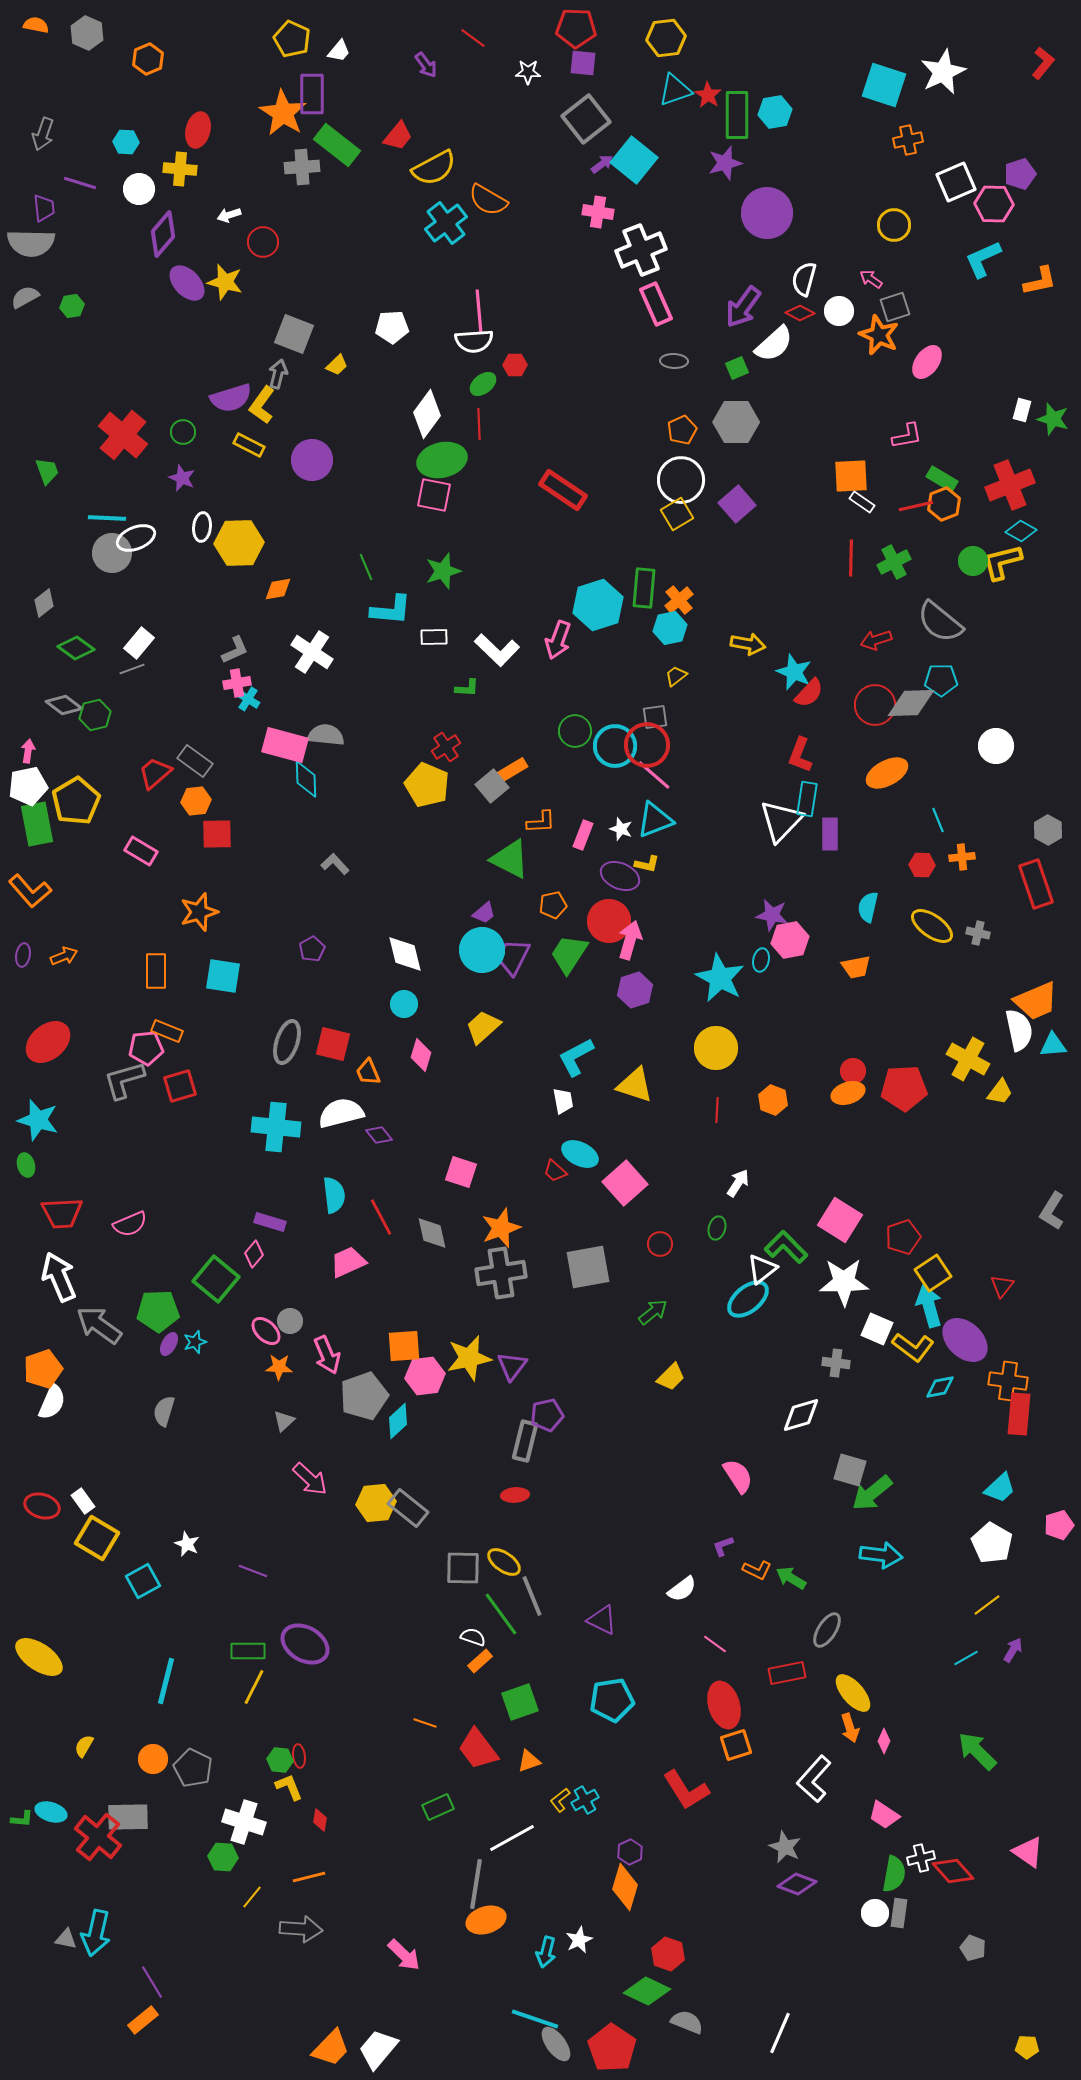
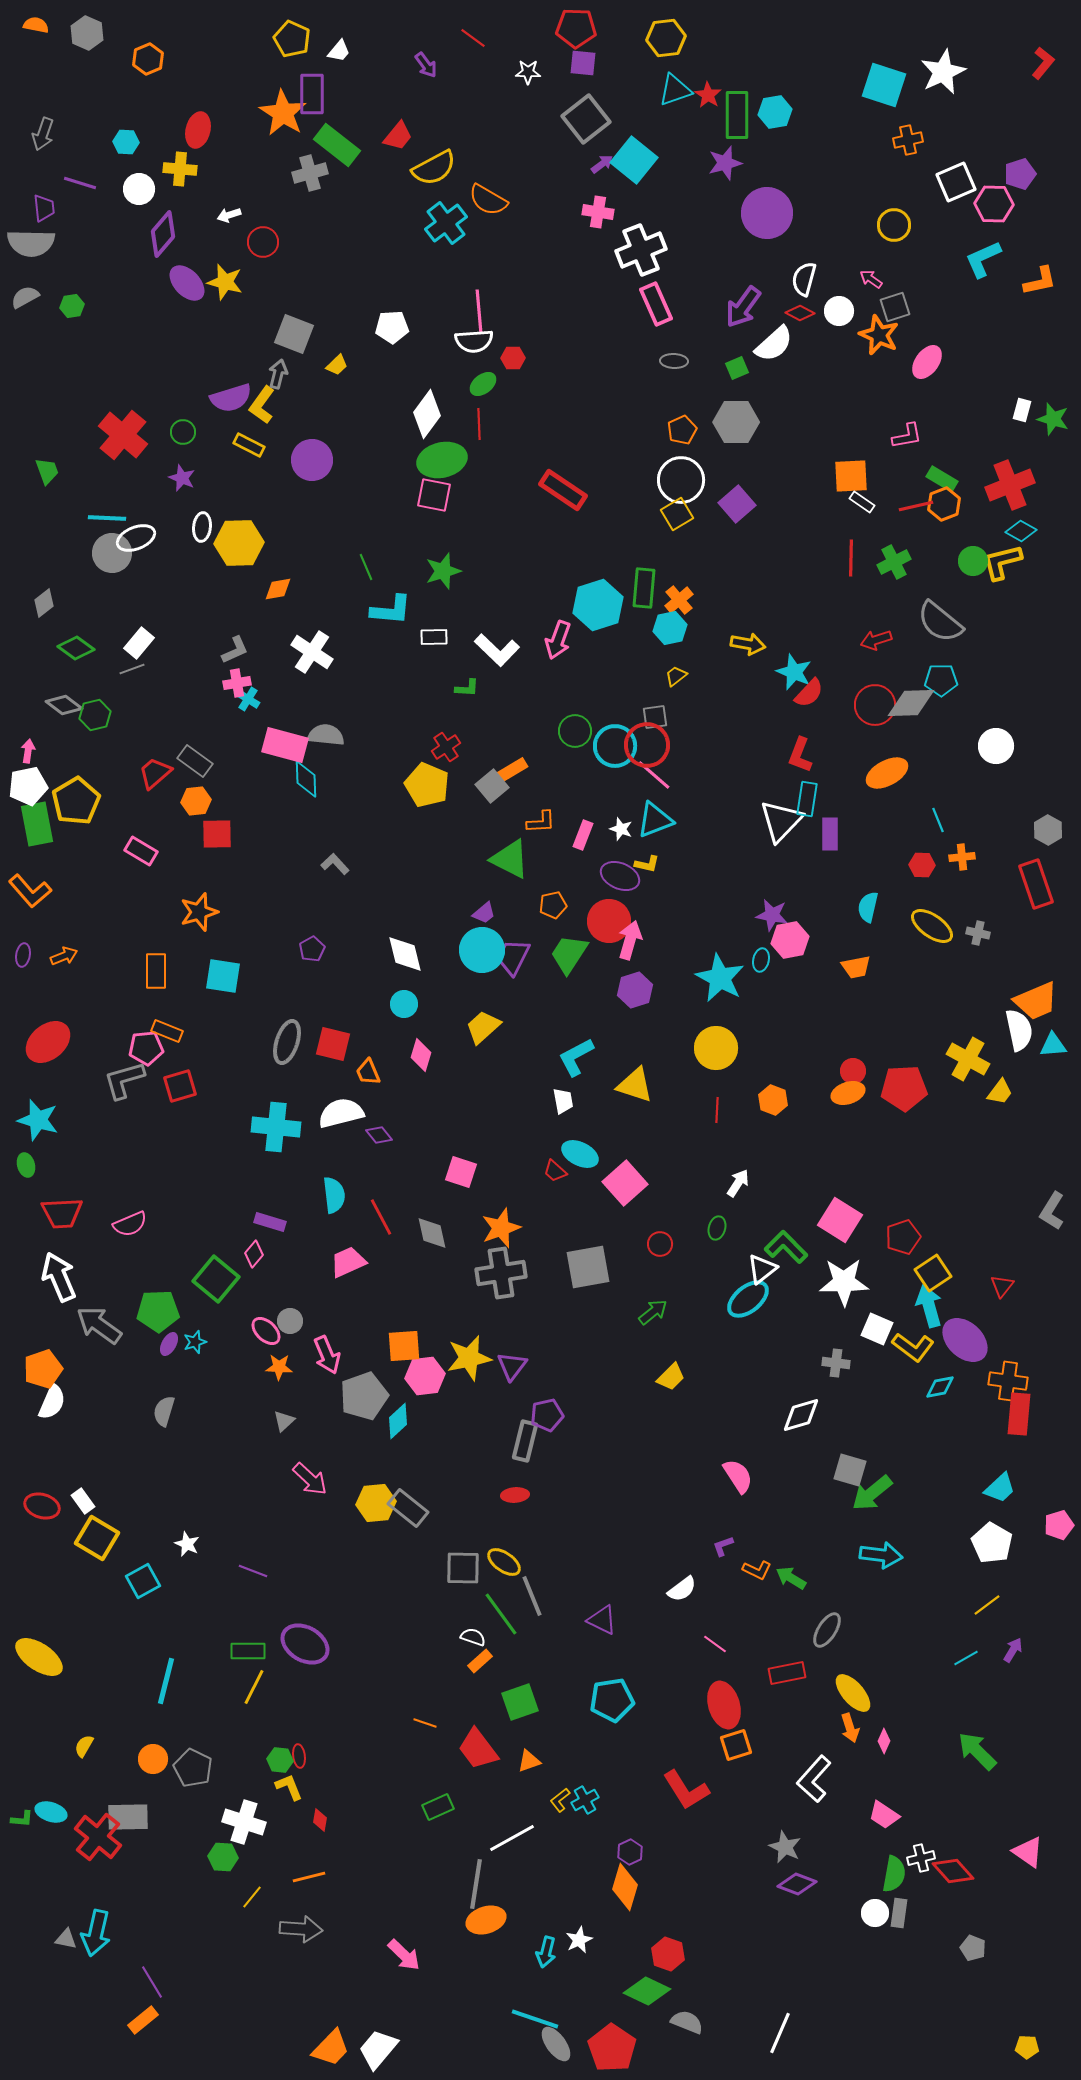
gray cross at (302, 167): moved 8 px right, 6 px down; rotated 12 degrees counterclockwise
red hexagon at (515, 365): moved 2 px left, 7 px up
